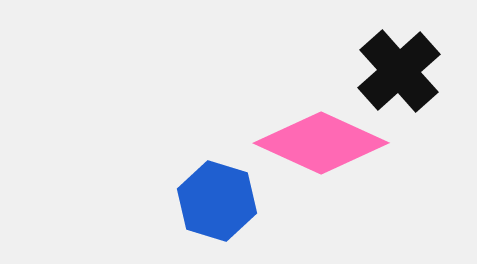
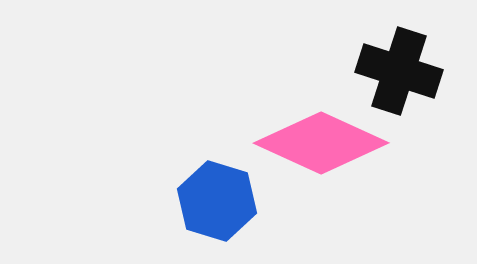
black cross: rotated 30 degrees counterclockwise
